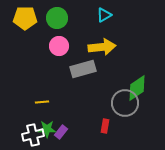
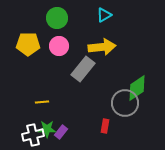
yellow pentagon: moved 3 px right, 26 px down
gray rectangle: rotated 35 degrees counterclockwise
